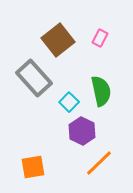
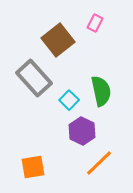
pink rectangle: moved 5 px left, 15 px up
cyan square: moved 2 px up
